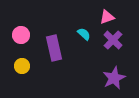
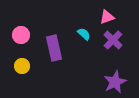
purple star: moved 1 px right, 4 px down
